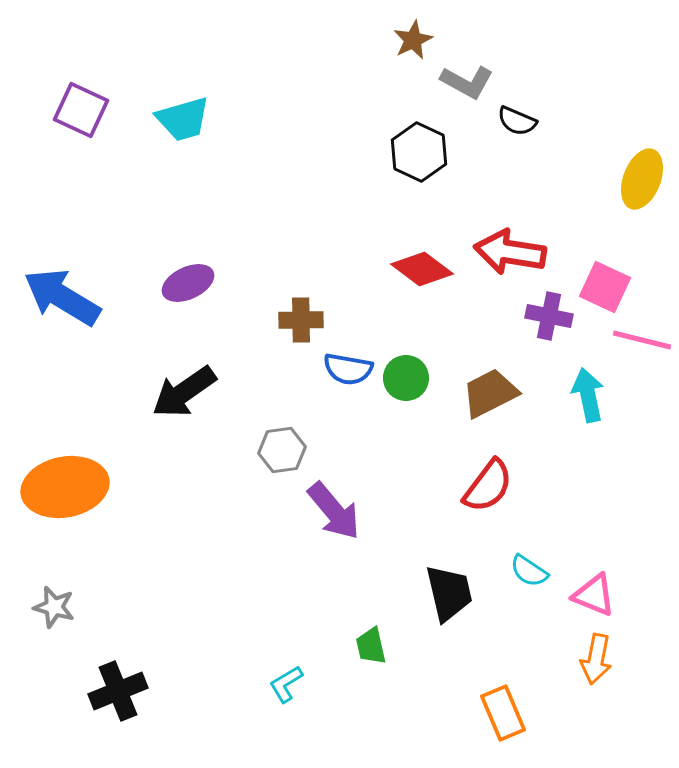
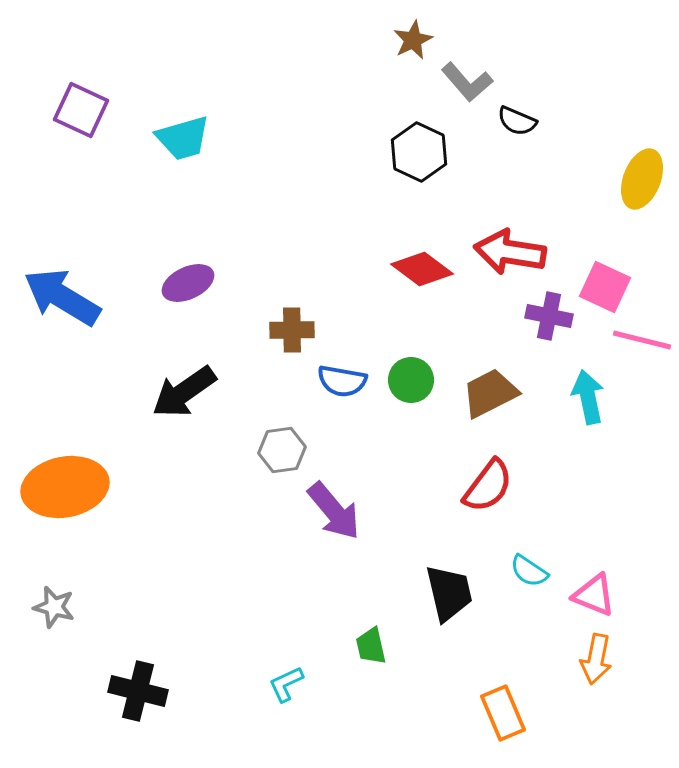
gray L-shape: rotated 20 degrees clockwise
cyan trapezoid: moved 19 px down
brown cross: moved 9 px left, 10 px down
blue semicircle: moved 6 px left, 12 px down
green circle: moved 5 px right, 2 px down
cyan arrow: moved 2 px down
cyan L-shape: rotated 6 degrees clockwise
black cross: moved 20 px right; rotated 36 degrees clockwise
